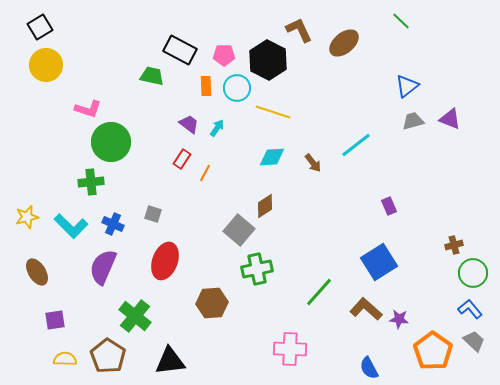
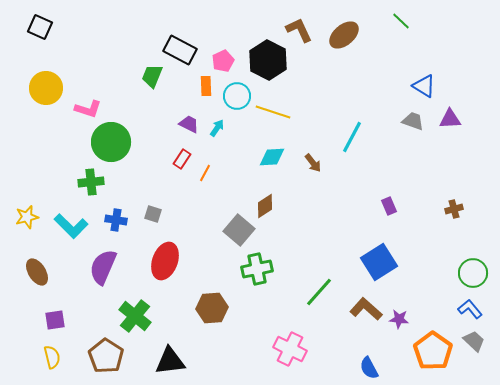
black square at (40, 27): rotated 35 degrees counterclockwise
brown ellipse at (344, 43): moved 8 px up
pink pentagon at (224, 55): moved 1 px left, 6 px down; rotated 25 degrees counterclockwise
yellow circle at (46, 65): moved 23 px down
green trapezoid at (152, 76): rotated 80 degrees counterclockwise
blue triangle at (407, 86): moved 17 px right; rotated 50 degrees counterclockwise
cyan circle at (237, 88): moved 8 px down
purple triangle at (450, 119): rotated 25 degrees counterclockwise
gray trapezoid at (413, 121): rotated 35 degrees clockwise
purple trapezoid at (189, 124): rotated 10 degrees counterclockwise
cyan line at (356, 145): moved 4 px left, 8 px up; rotated 24 degrees counterclockwise
blue cross at (113, 224): moved 3 px right, 4 px up; rotated 15 degrees counterclockwise
brown cross at (454, 245): moved 36 px up
brown hexagon at (212, 303): moved 5 px down
pink cross at (290, 349): rotated 24 degrees clockwise
brown pentagon at (108, 356): moved 2 px left
yellow semicircle at (65, 359): moved 13 px left, 2 px up; rotated 75 degrees clockwise
